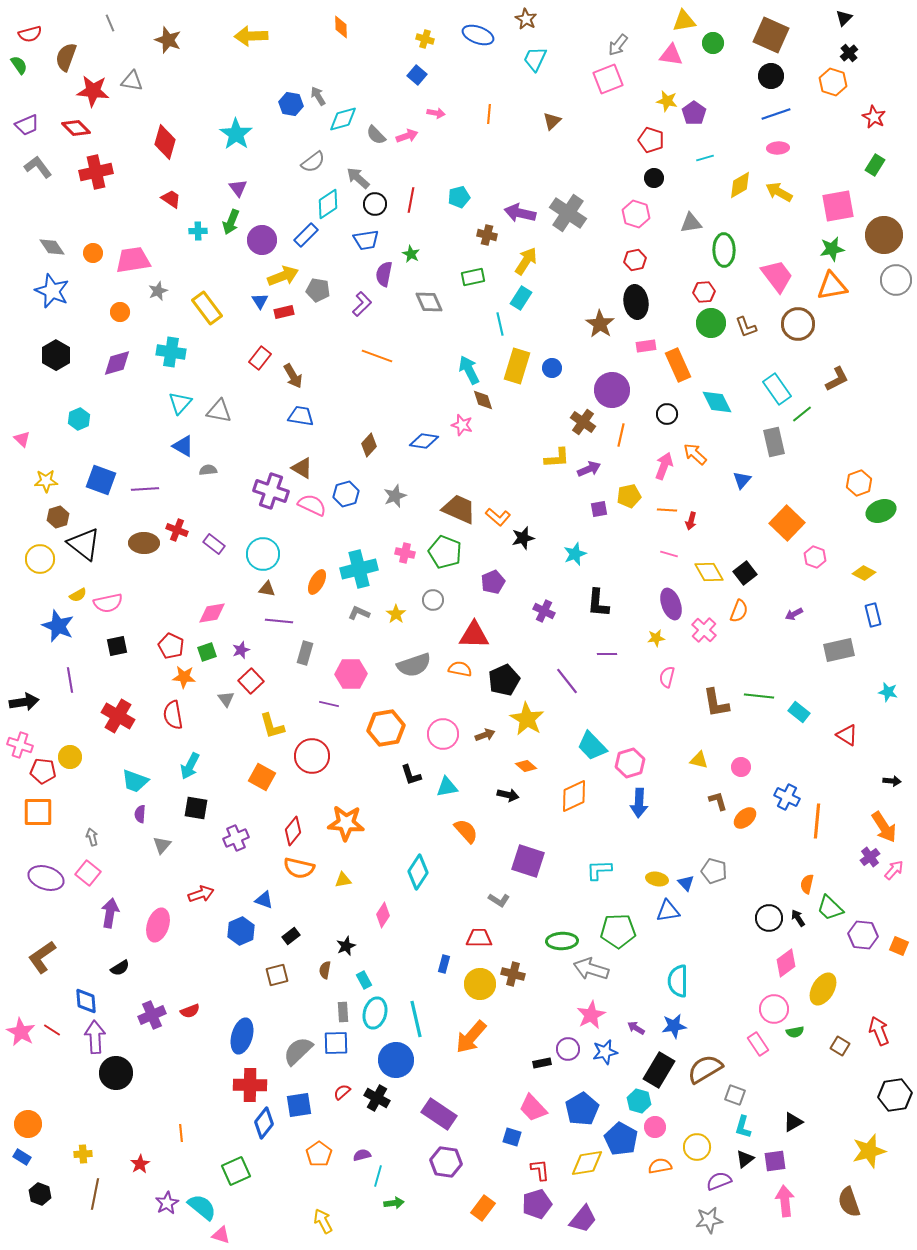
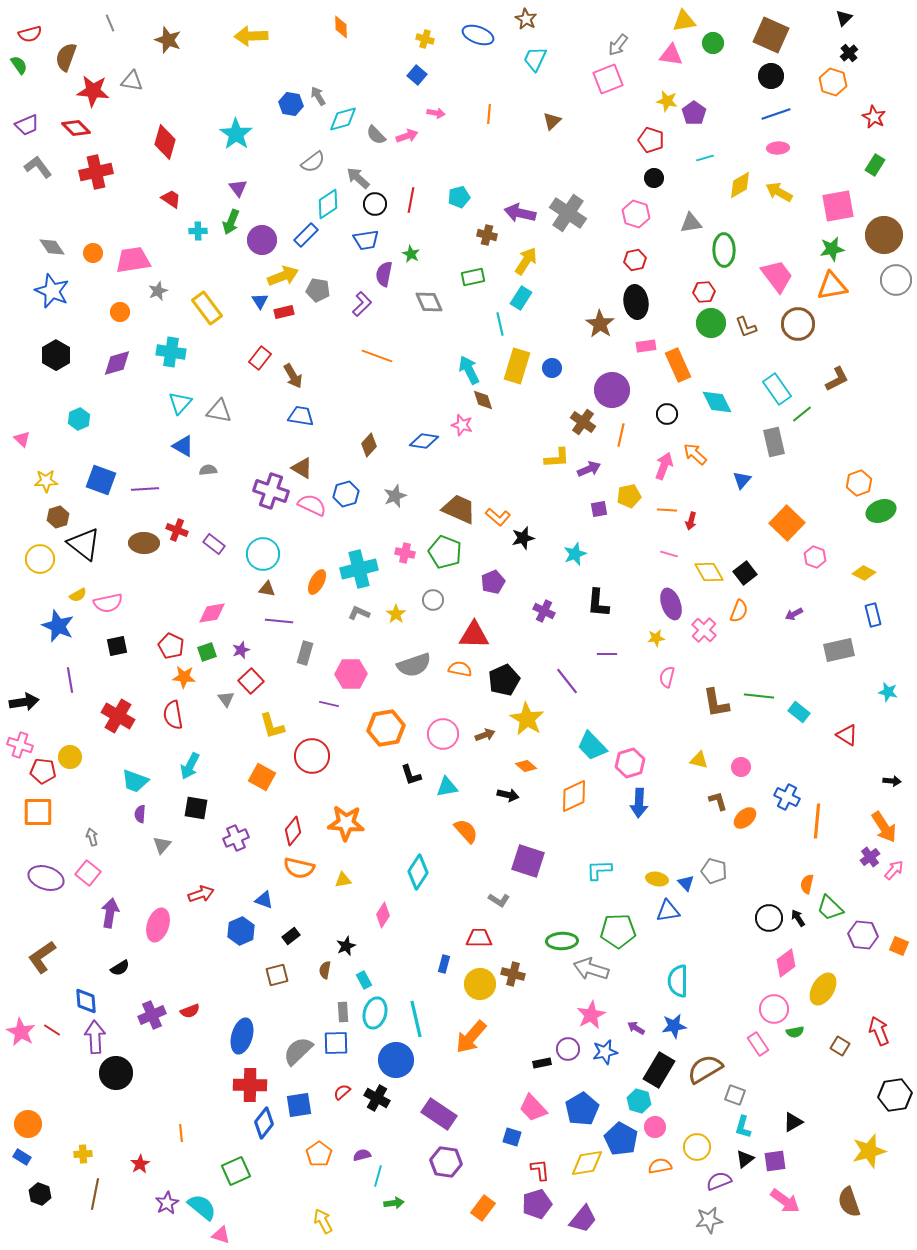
pink arrow at (785, 1201): rotated 132 degrees clockwise
